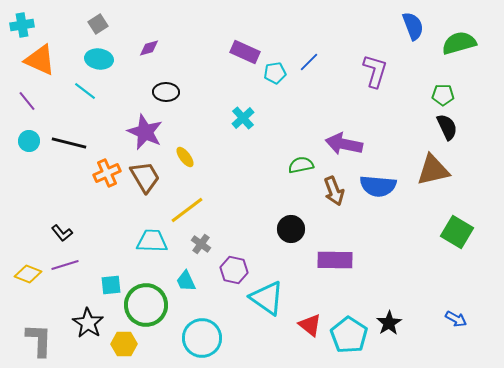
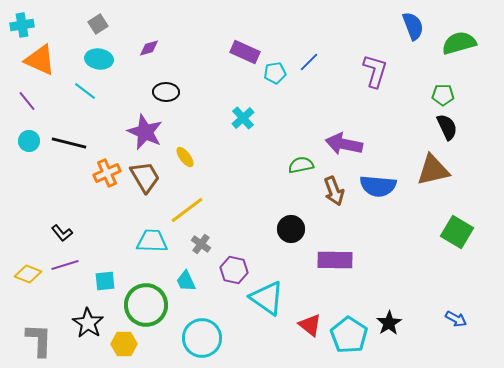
cyan square at (111, 285): moved 6 px left, 4 px up
